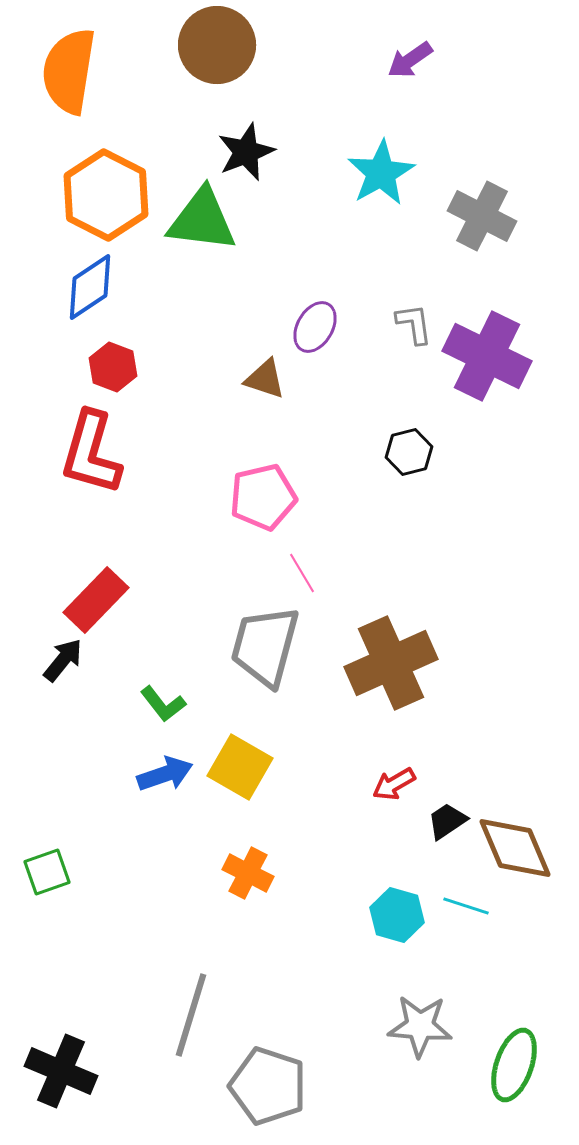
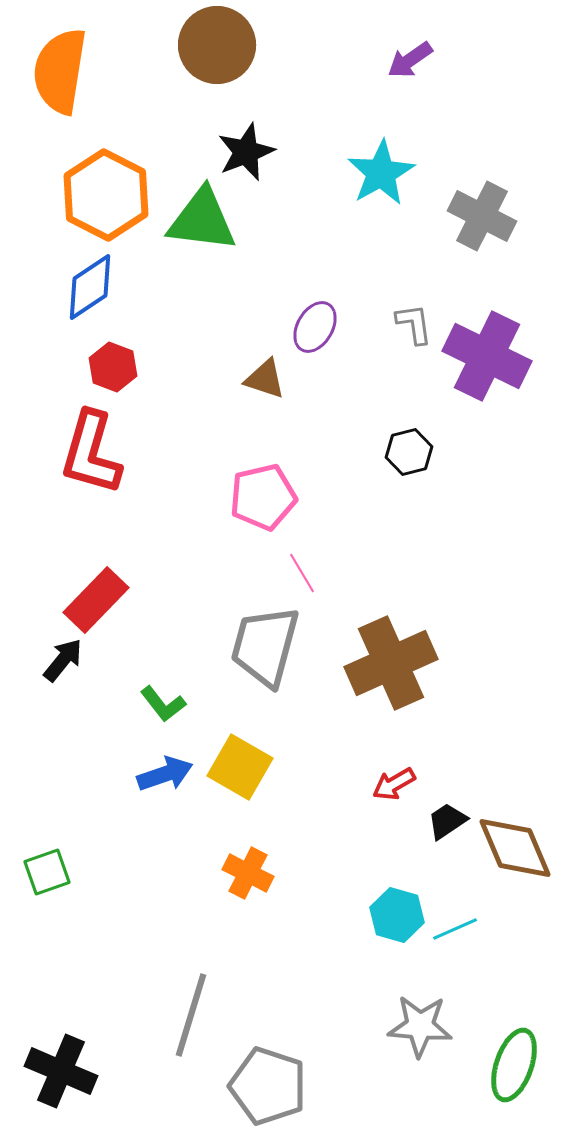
orange semicircle: moved 9 px left
cyan line: moved 11 px left, 23 px down; rotated 42 degrees counterclockwise
